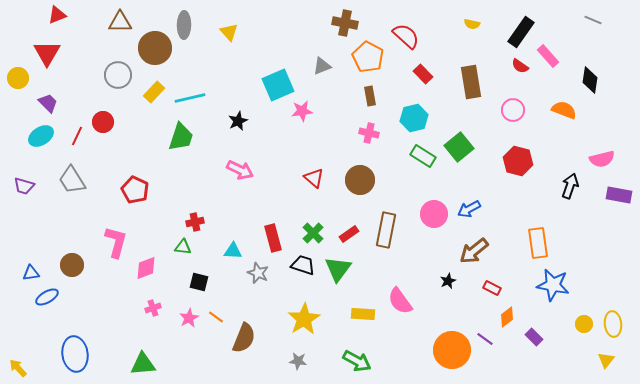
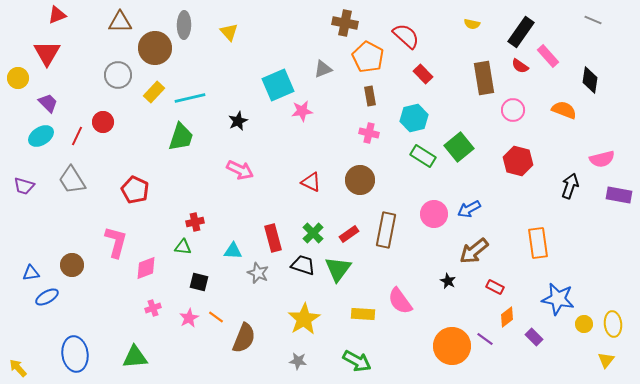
gray triangle at (322, 66): moved 1 px right, 3 px down
brown rectangle at (471, 82): moved 13 px right, 4 px up
red triangle at (314, 178): moved 3 px left, 4 px down; rotated 15 degrees counterclockwise
black star at (448, 281): rotated 21 degrees counterclockwise
blue star at (553, 285): moved 5 px right, 14 px down
red rectangle at (492, 288): moved 3 px right, 1 px up
orange circle at (452, 350): moved 4 px up
green triangle at (143, 364): moved 8 px left, 7 px up
